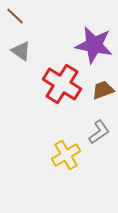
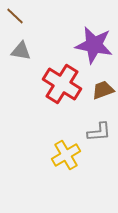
gray triangle: rotated 25 degrees counterclockwise
gray L-shape: rotated 30 degrees clockwise
